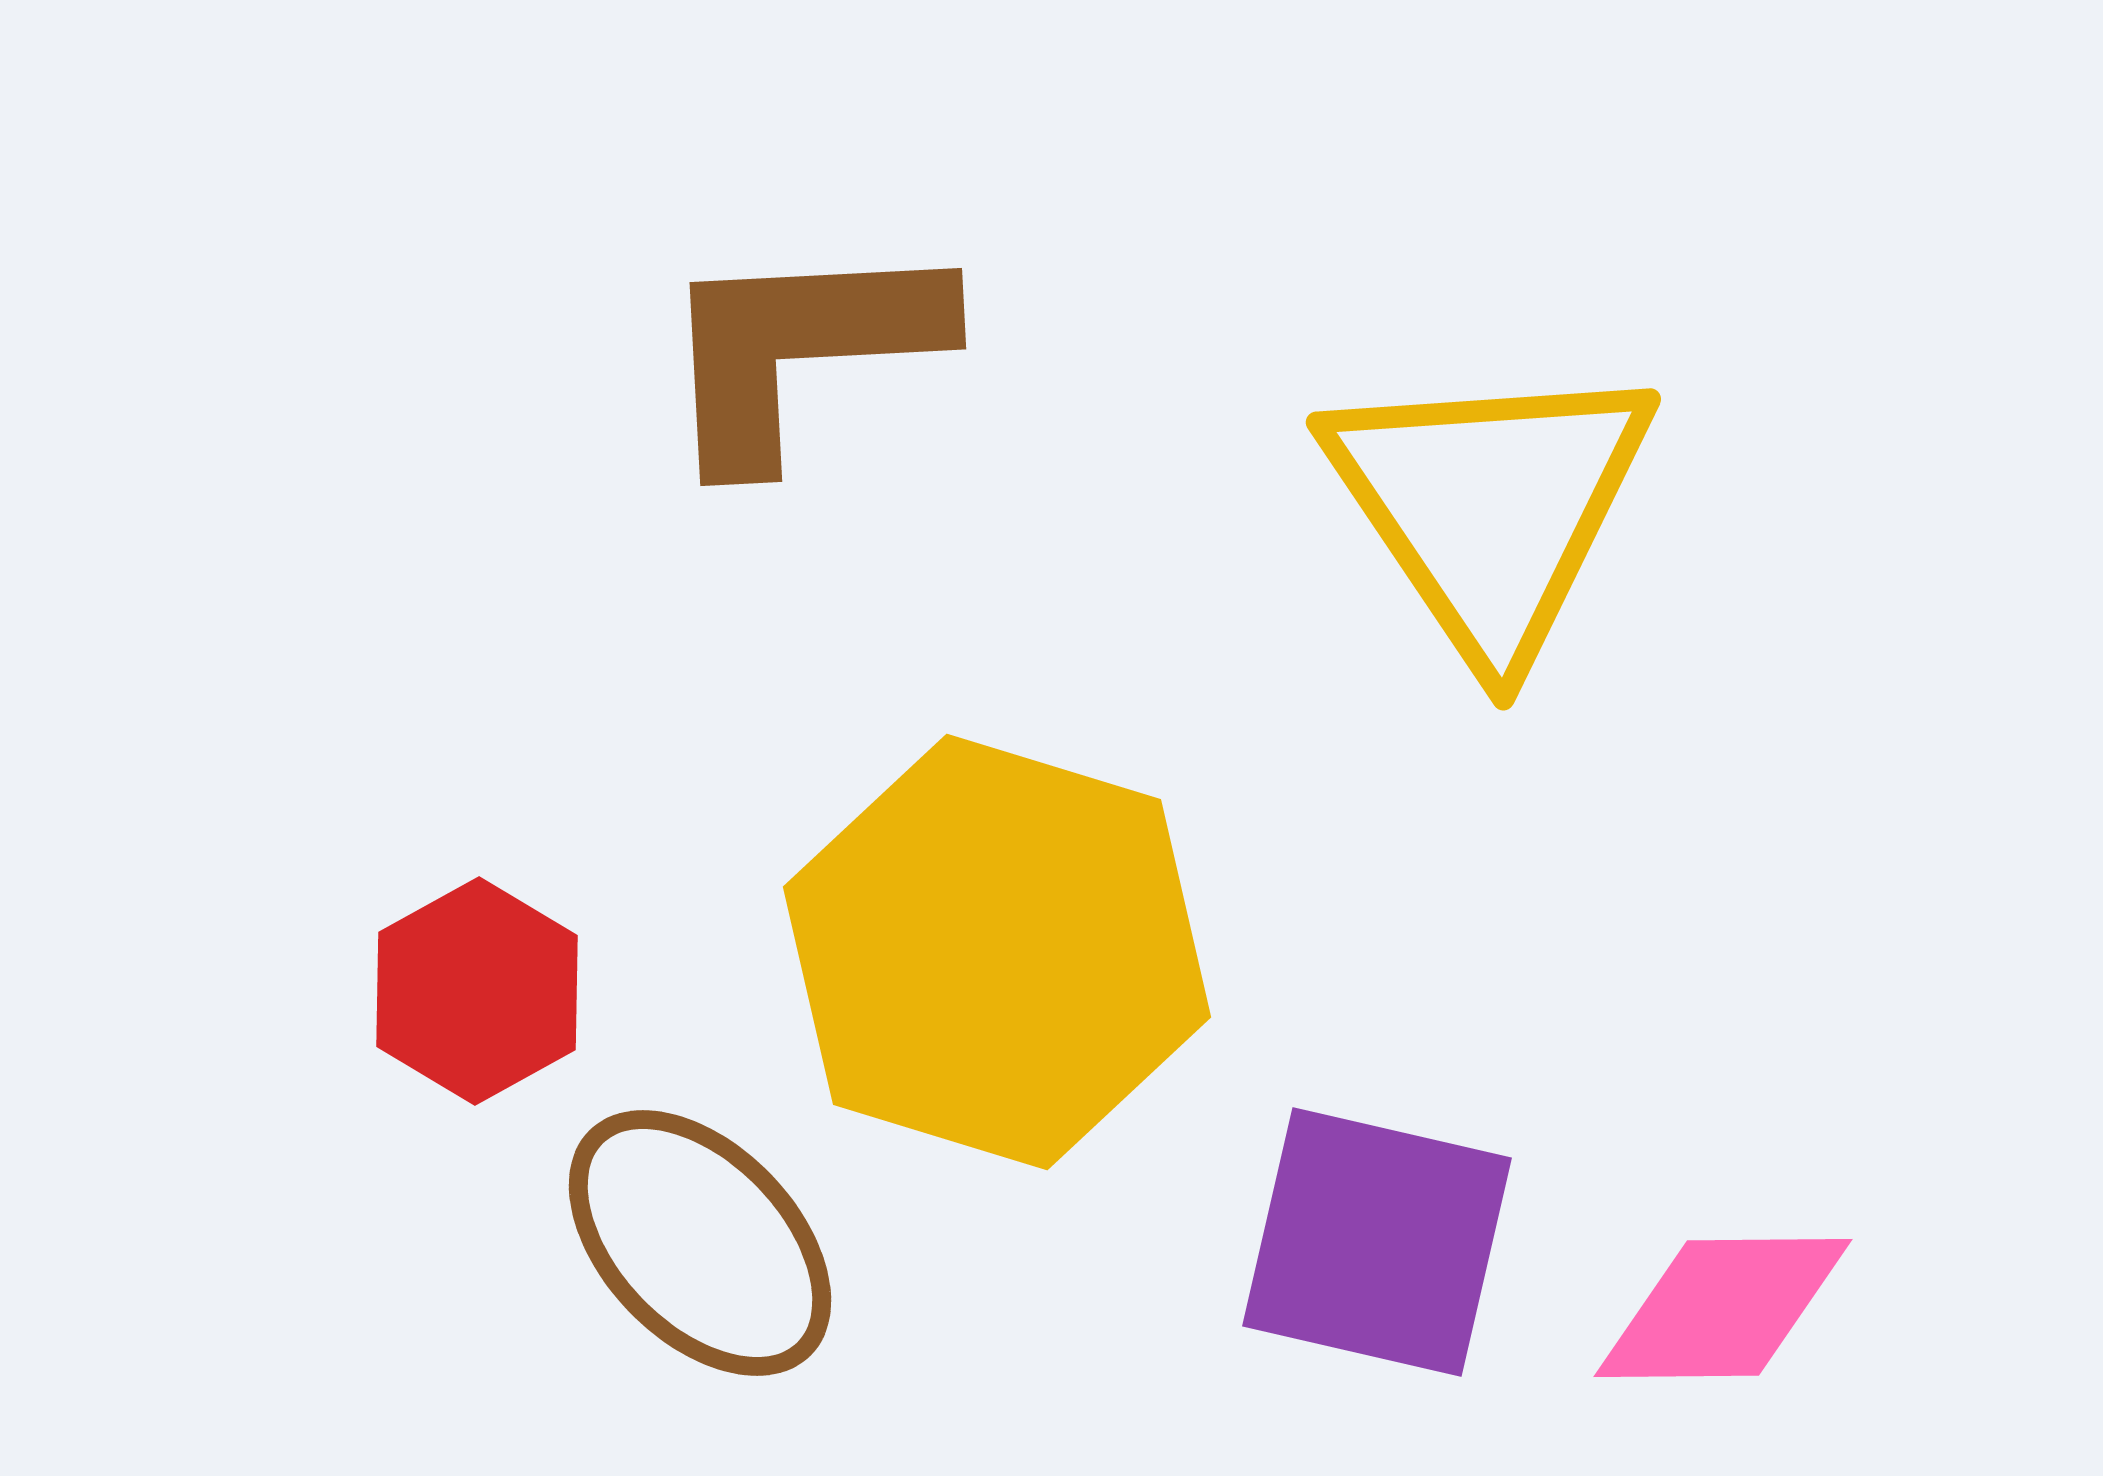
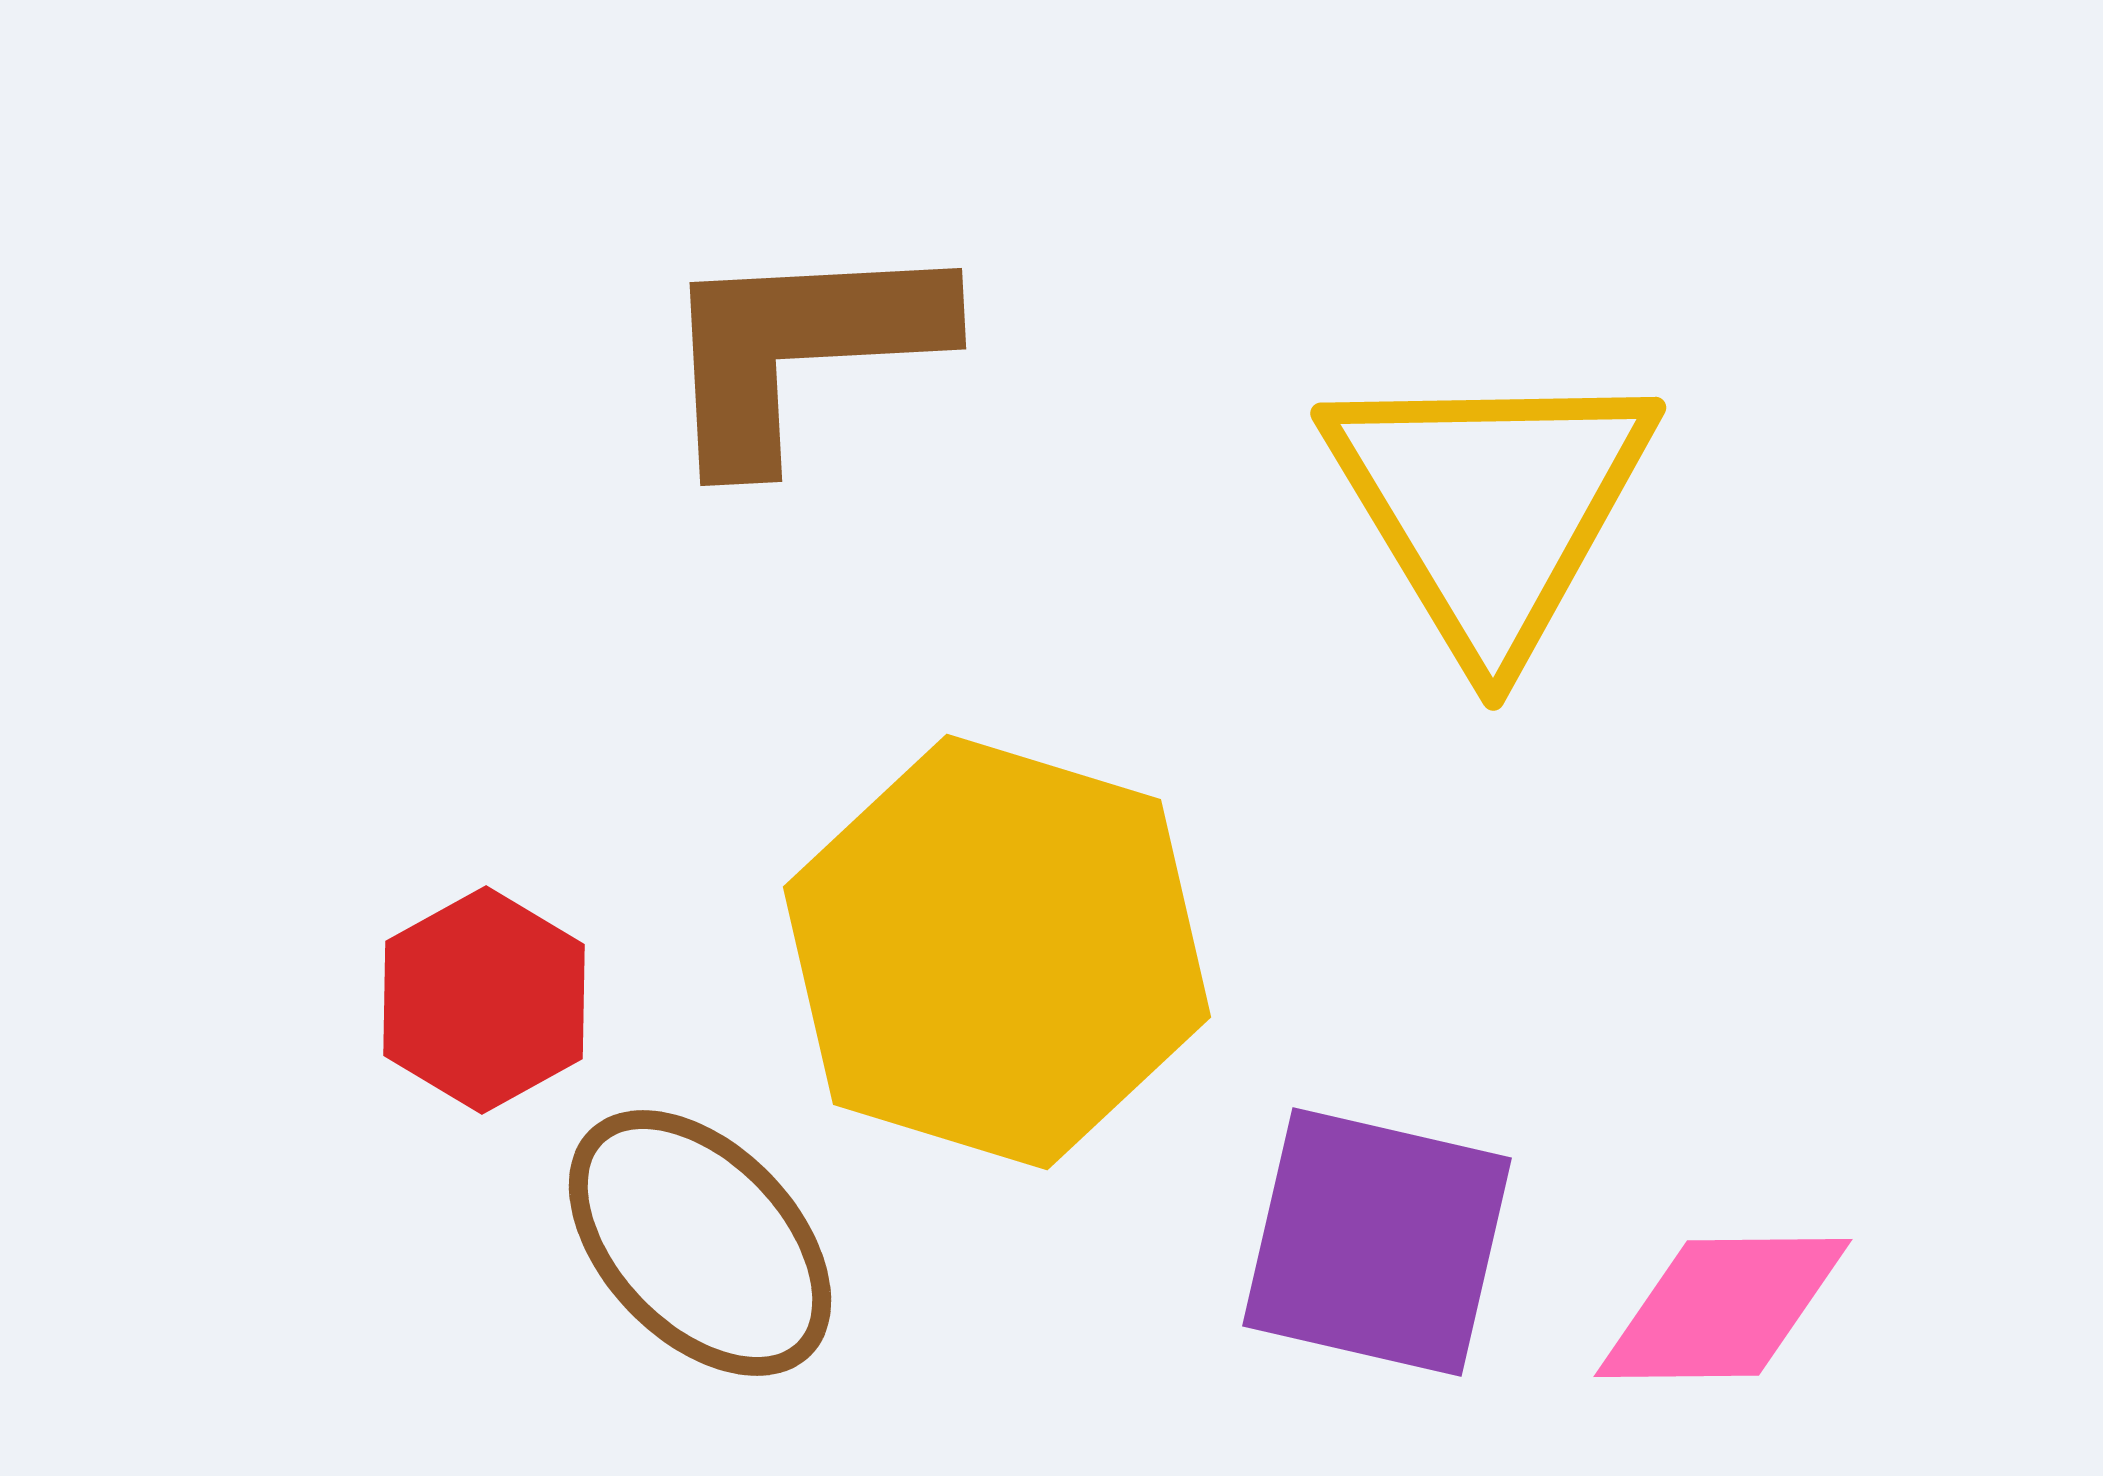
yellow triangle: rotated 3 degrees clockwise
red hexagon: moved 7 px right, 9 px down
